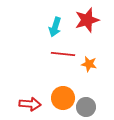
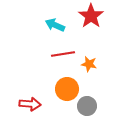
red star: moved 4 px right, 4 px up; rotated 20 degrees counterclockwise
cyan arrow: moved 2 px up; rotated 96 degrees clockwise
red line: rotated 15 degrees counterclockwise
orange circle: moved 4 px right, 9 px up
gray circle: moved 1 px right, 1 px up
